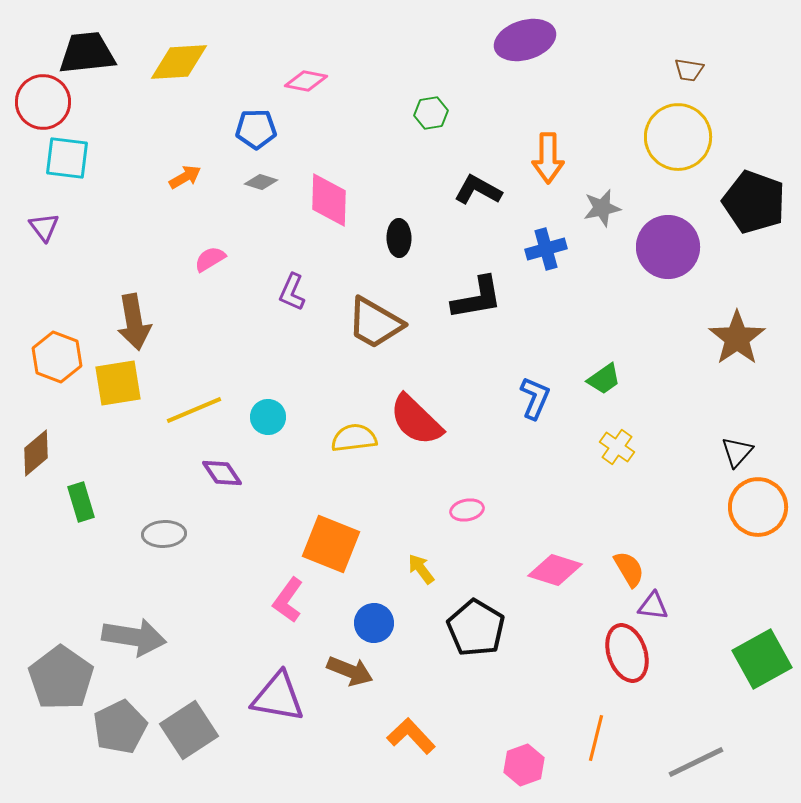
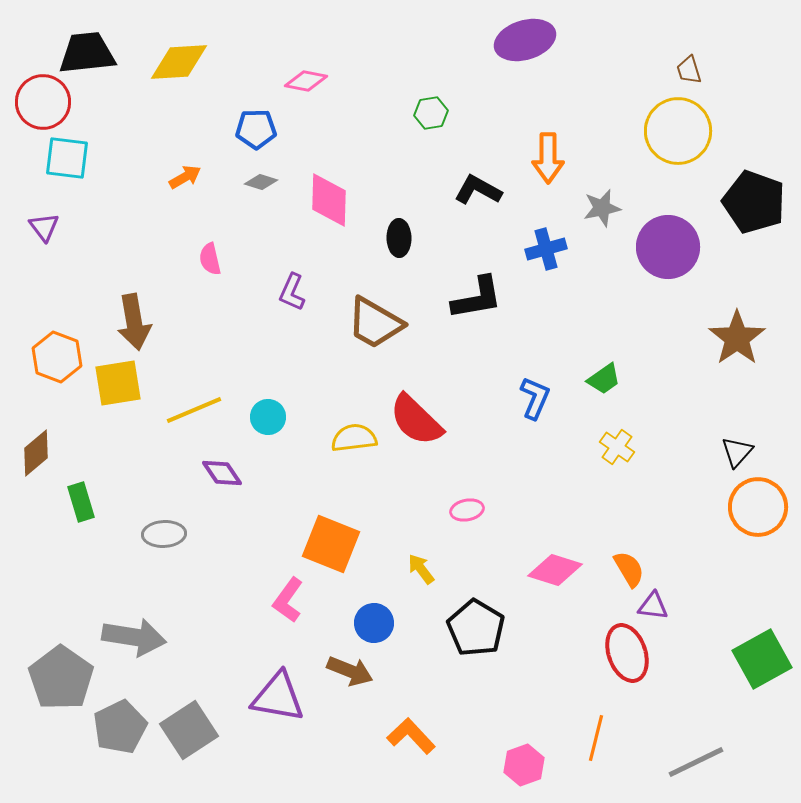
brown trapezoid at (689, 70): rotated 64 degrees clockwise
yellow circle at (678, 137): moved 6 px up
pink semicircle at (210, 259): rotated 72 degrees counterclockwise
